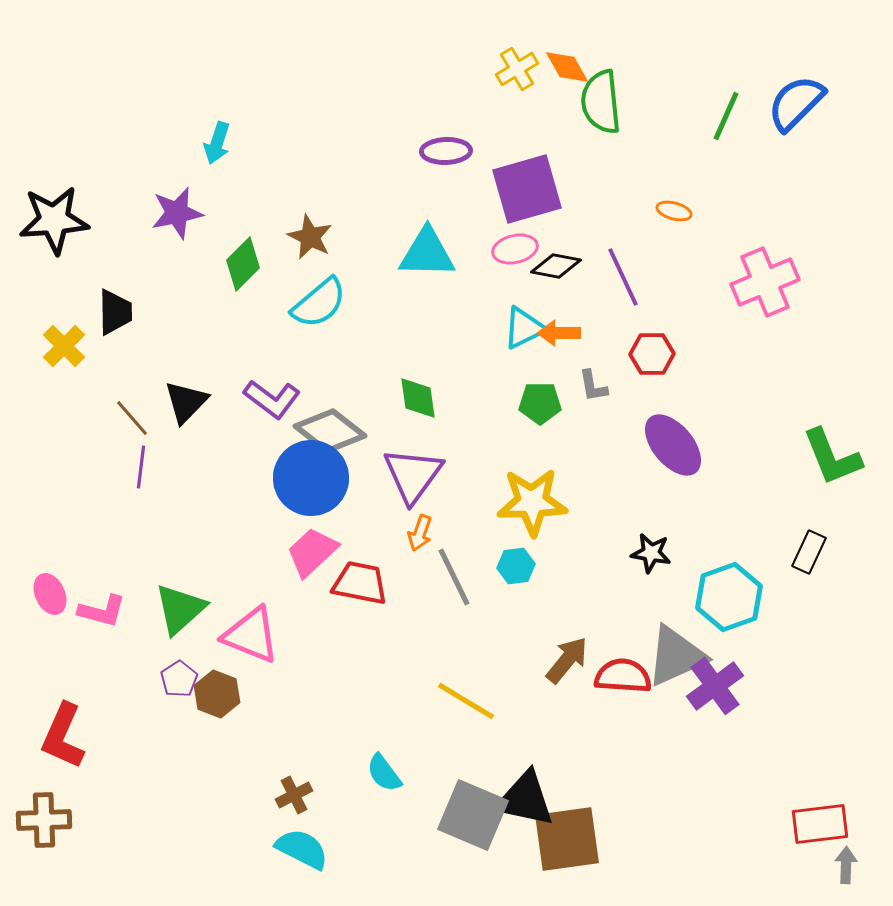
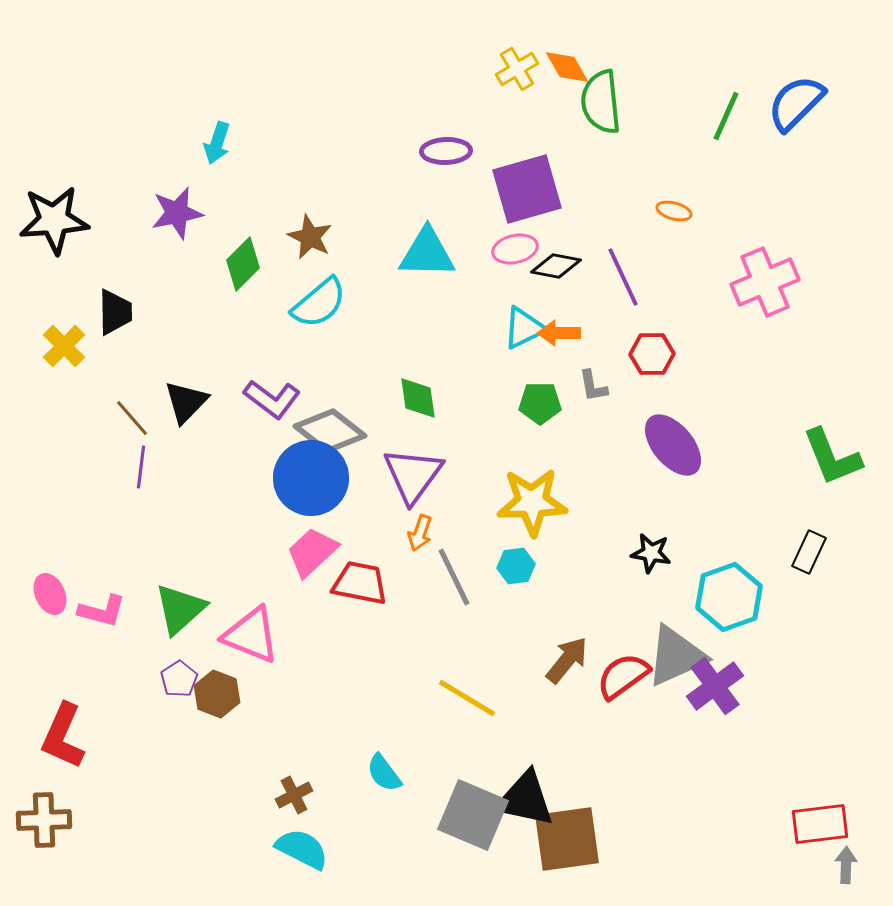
red semicircle at (623, 676): rotated 40 degrees counterclockwise
yellow line at (466, 701): moved 1 px right, 3 px up
